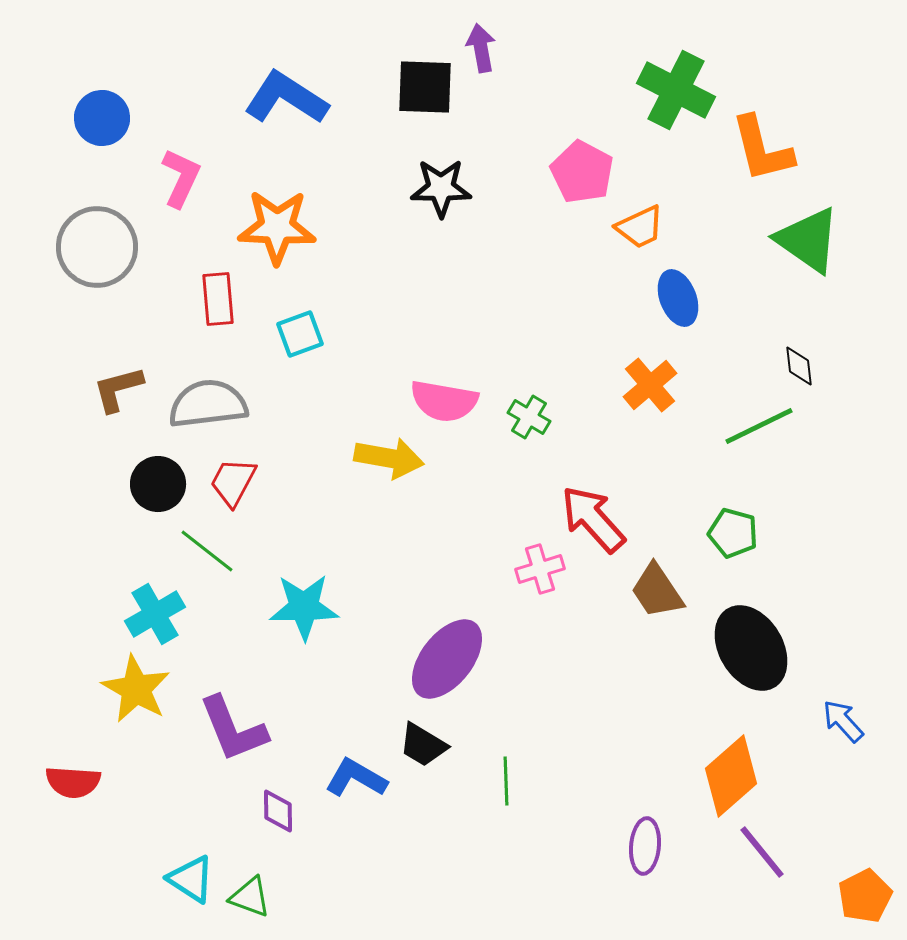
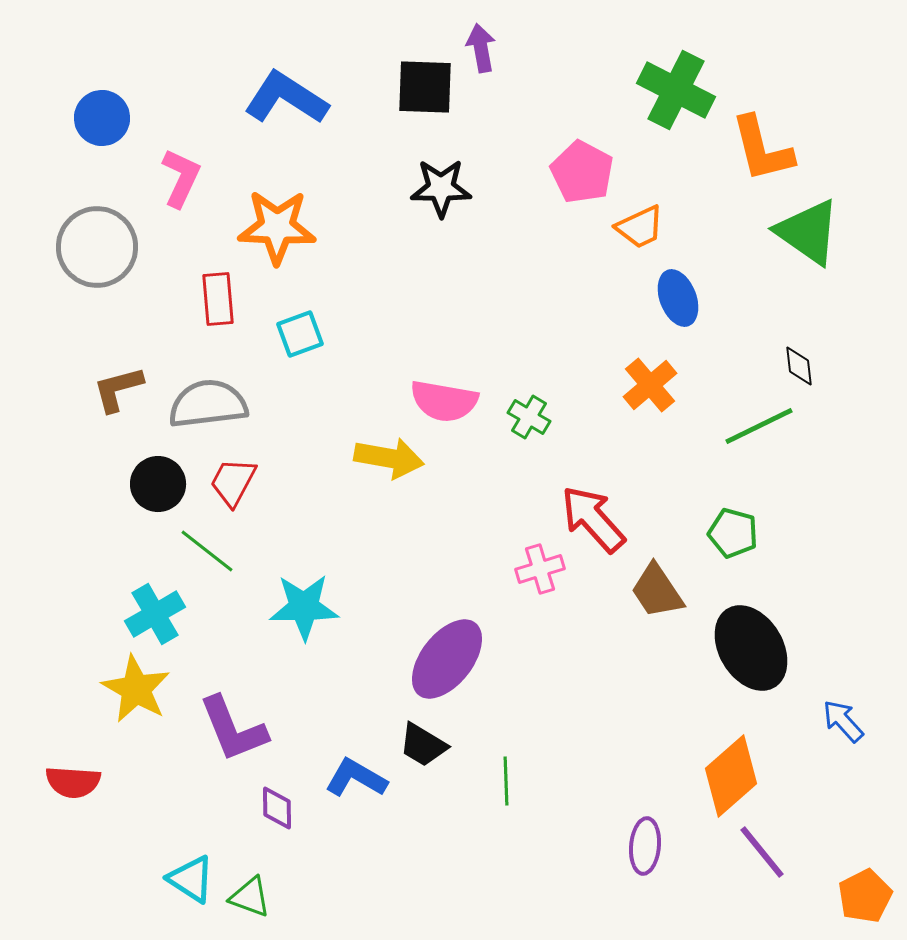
green triangle at (808, 240): moved 8 px up
purple diamond at (278, 811): moved 1 px left, 3 px up
